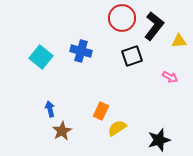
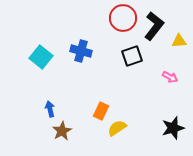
red circle: moved 1 px right
black star: moved 14 px right, 12 px up
